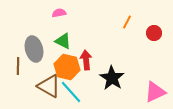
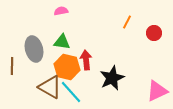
pink semicircle: moved 2 px right, 2 px up
green triangle: moved 1 px left, 1 px down; rotated 18 degrees counterclockwise
brown line: moved 6 px left
black star: rotated 15 degrees clockwise
brown triangle: moved 1 px right, 1 px down
pink triangle: moved 2 px right, 1 px up
